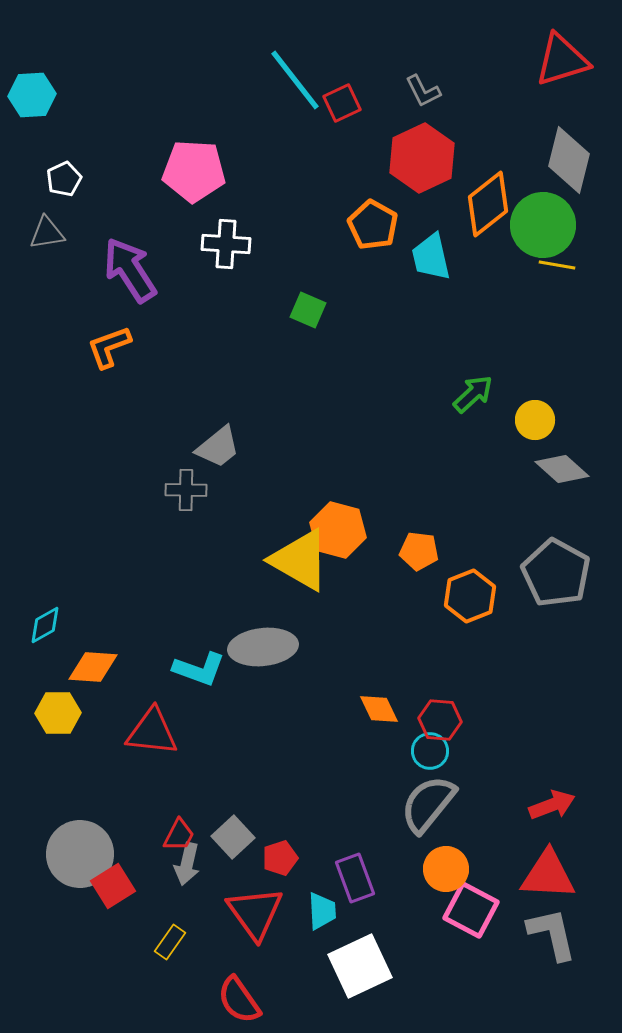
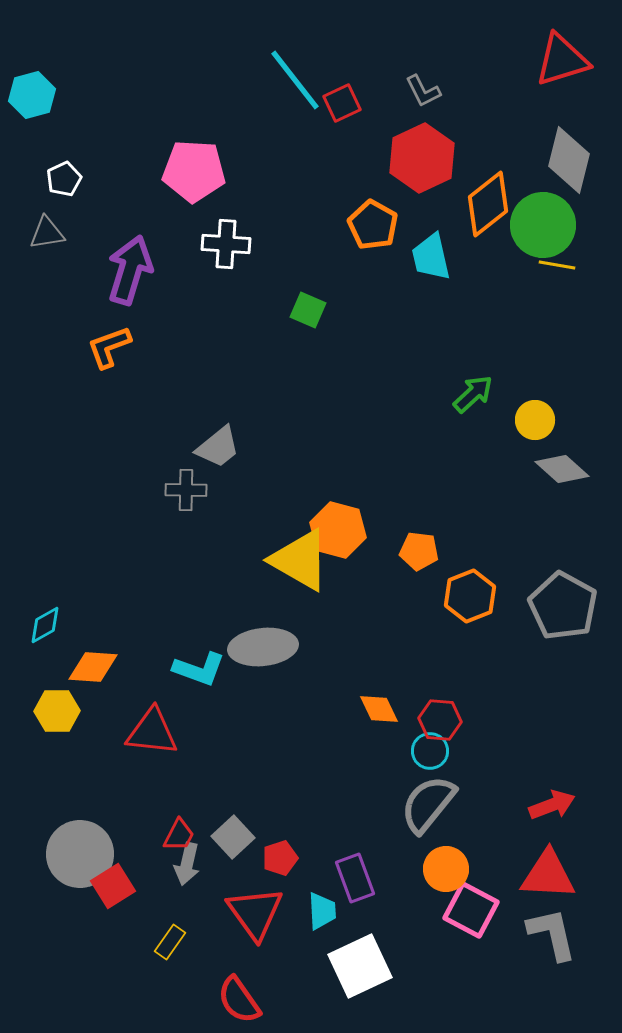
cyan hexagon at (32, 95): rotated 12 degrees counterclockwise
purple arrow at (130, 270): rotated 50 degrees clockwise
gray pentagon at (556, 573): moved 7 px right, 33 px down
yellow hexagon at (58, 713): moved 1 px left, 2 px up
